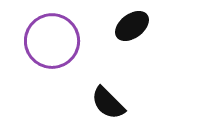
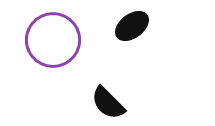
purple circle: moved 1 px right, 1 px up
